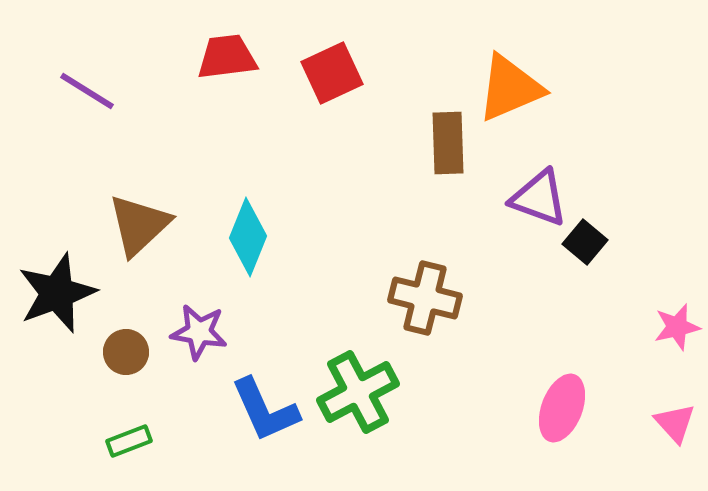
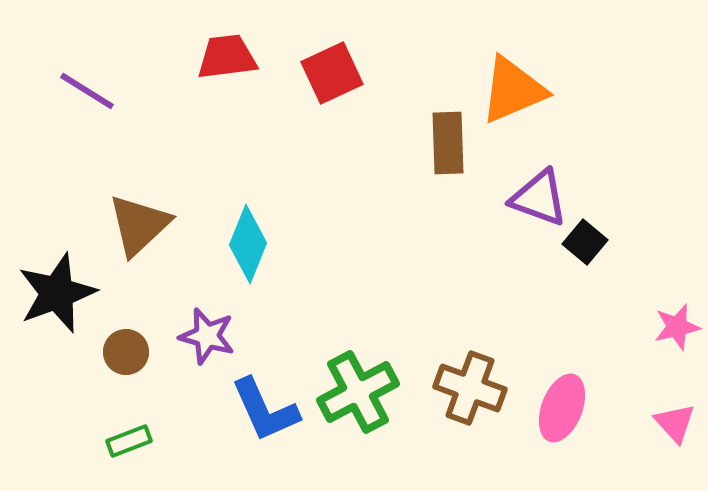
orange triangle: moved 3 px right, 2 px down
cyan diamond: moved 7 px down
brown cross: moved 45 px right, 90 px down; rotated 6 degrees clockwise
purple star: moved 8 px right, 4 px down; rotated 6 degrees clockwise
